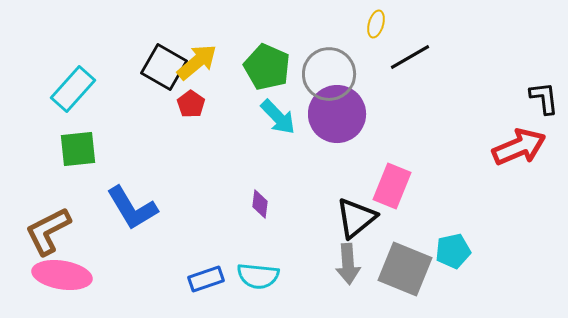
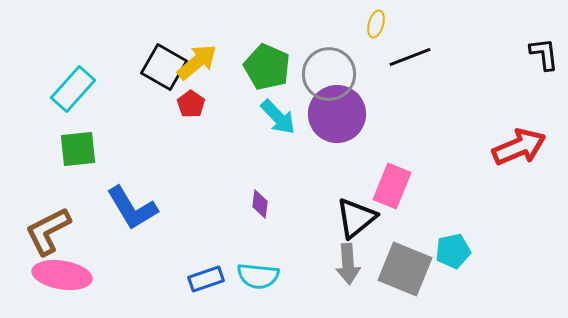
black line: rotated 9 degrees clockwise
black L-shape: moved 44 px up
